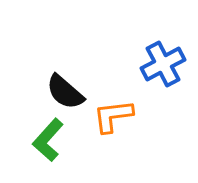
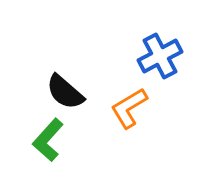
blue cross: moved 3 px left, 8 px up
orange L-shape: moved 16 px right, 8 px up; rotated 24 degrees counterclockwise
